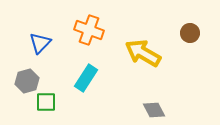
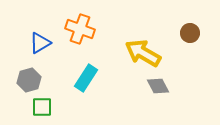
orange cross: moved 9 px left, 1 px up
blue triangle: rotated 15 degrees clockwise
gray hexagon: moved 2 px right, 1 px up
green square: moved 4 px left, 5 px down
gray diamond: moved 4 px right, 24 px up
